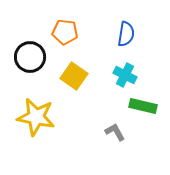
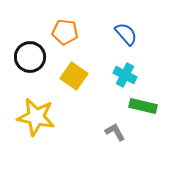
blue semicircle: rotated 50 degrees counterclockwise
